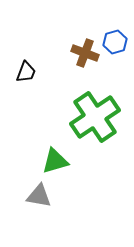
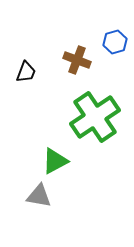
brown cross: moved 8 px left, 7 px down
green triangle: rotated 12 degrees counterclockwise
